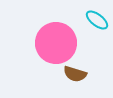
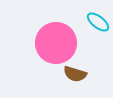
cyan ellipse: moved 1 px right, 2 px down
